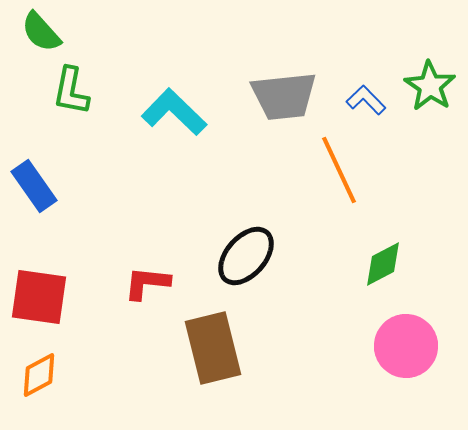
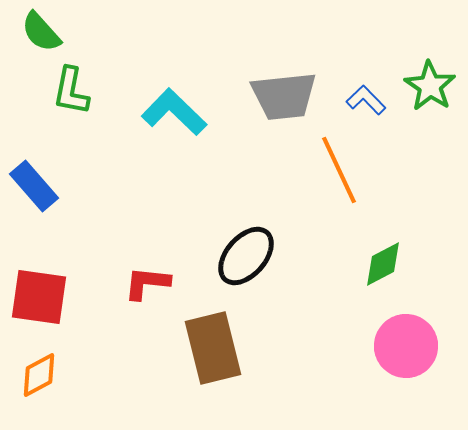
blue rectangle: rotated 6 degrees counterclockwise
